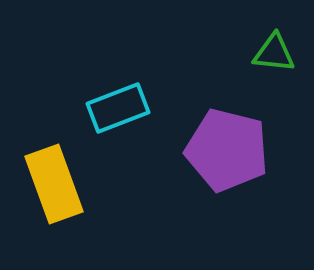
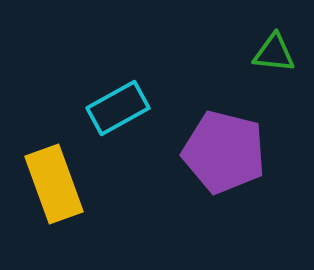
cyan rectangle: rotated 8 degrees counterclockwise
purple pentagon: moved 3 px left, 2 px down
